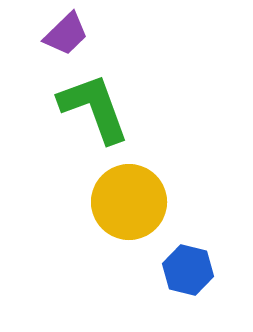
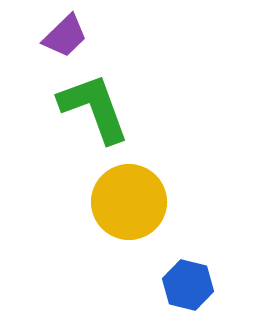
purple trapezoid: moved 1 px left, 2 px down
blue hexagon: moved 15 px down
